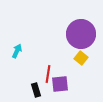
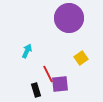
purple circle: moved 12 px left, 16 px up
cyan arrow: moved 10 px right
yellow square: rotated 16 degrees clockwise
red line: rotated 36 degrees counterclockwise
